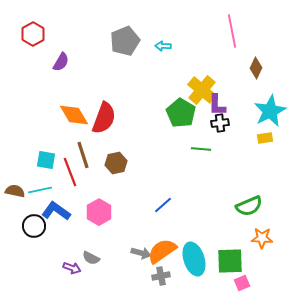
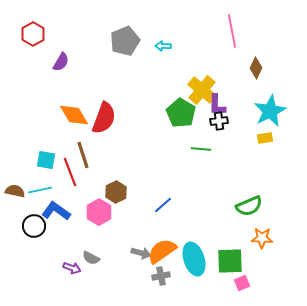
black cross: moved 1 px left, 2 px up
brown hexagon: moved 29 px down; rotated 15 degrees counterclockwise
